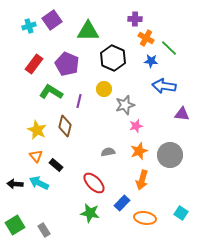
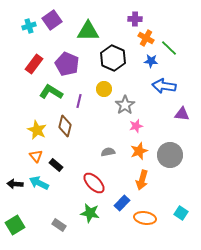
gray star: rotated 18 degrees counterclockwise
gray rectangle: moved 15 px right, 5 px up; rotated 24 degrees counterclockwise
